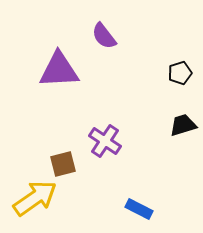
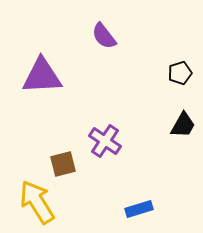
purple triangle: moved 17 px left, 6 px down
black trapezoid: rotated 136 degrees clockwise
yellow arrow: moved 2 px right, 4 px down; rotated 87 degrees counterclockwise
blue rectangle: rotated 44 degrees counterclockwise
